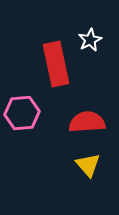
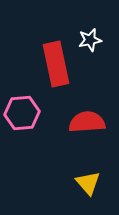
white star: rotated 15 degrees clockwise
yellow triangle: moved 18 px down
